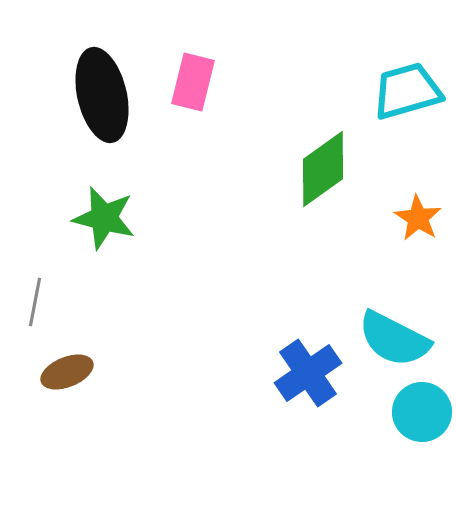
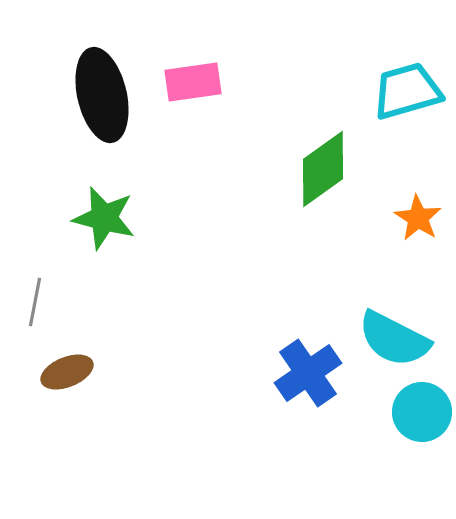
pink rectangle: rotated 68 degrees clockwise
